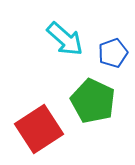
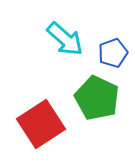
green pentagon: moved 4 px right, 3 px up
red square: moved 2 px right, 5 px up
